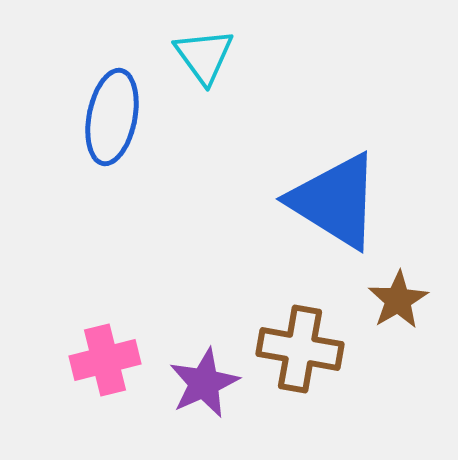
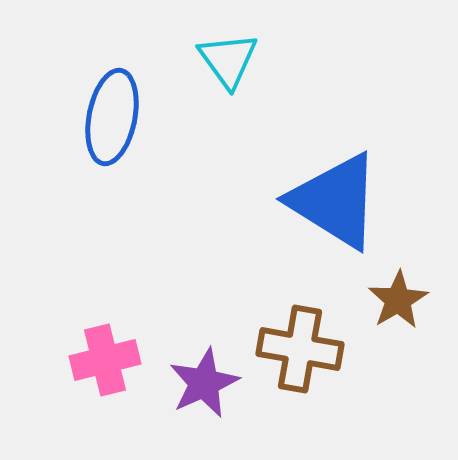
cyan triangle: moved 24 px right, 4 px down
